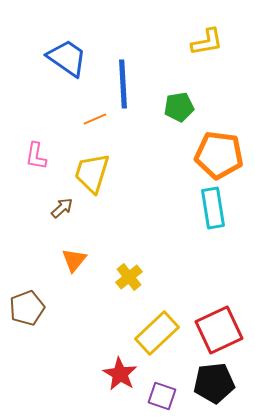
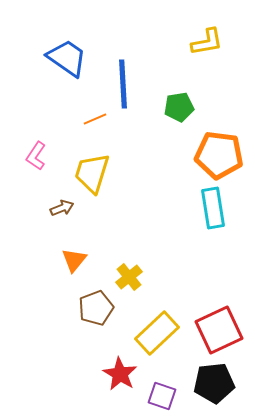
pink L-shape: rotated 24 degrees clockwise
brown arrow: rotated 20 degrees clockwise
brown pentagon: moved 69 px right
